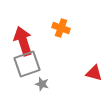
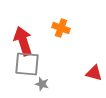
gray square: rotated 24 degrees clockwise
